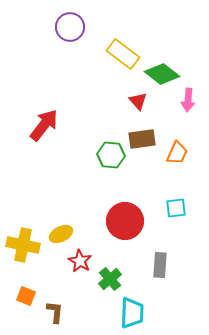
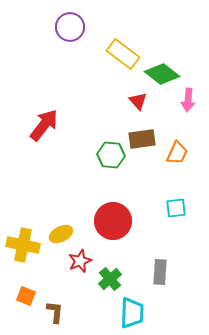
red circle: moved 12 px left
red star: rotated 20 degrees clockwise
gray rectangle: moved 7 px down
